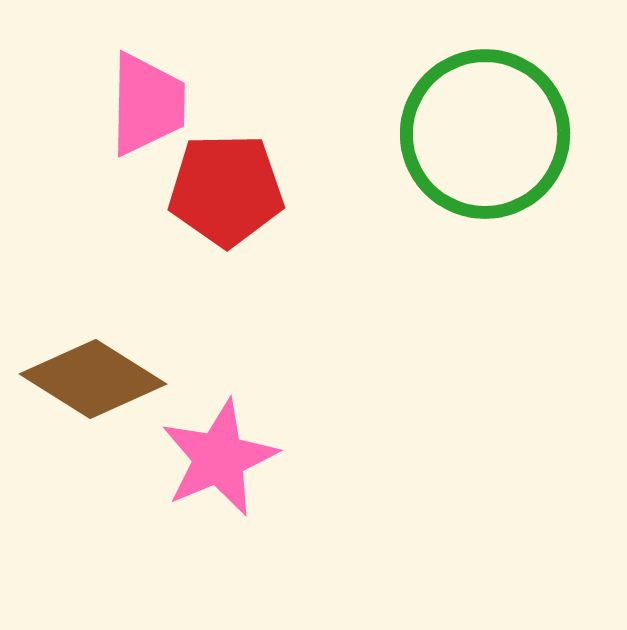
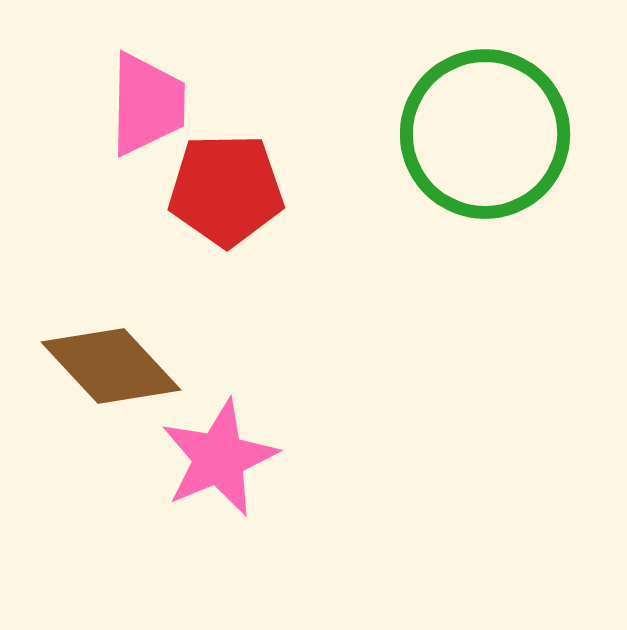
brown diamond: moved 18 px right, 13 px up; rotated 15 degrees clockwise
